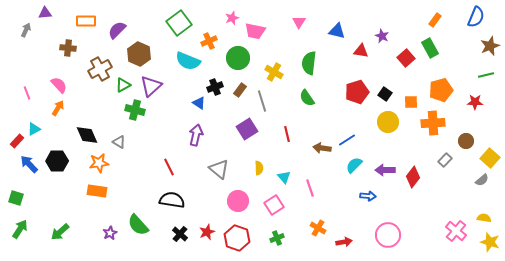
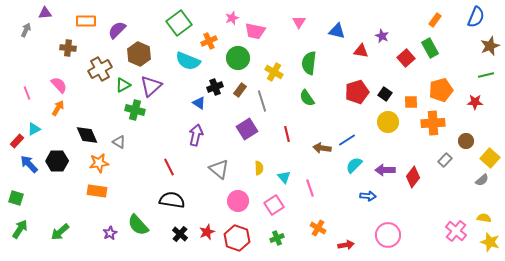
red arrow at (344, 242): moved 2 px right, 3 px down
